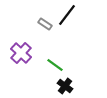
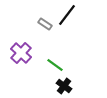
black cross: moved 1 px left
